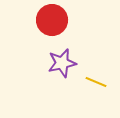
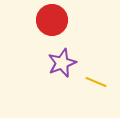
purple star: rotated 8 degrees counterclockwise
